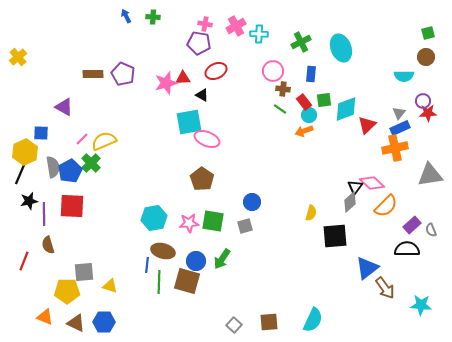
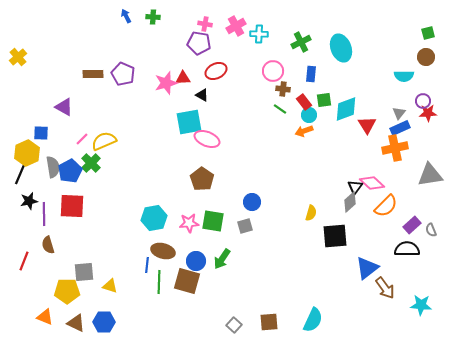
red triangle at (367, 125): rotated 18 degrees counterclockwise
yellow hexagon at (25, 152): moved 2 px right, 1 px down
